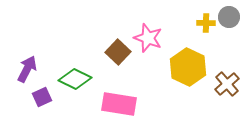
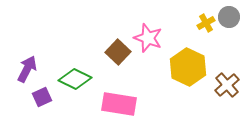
yellow cross: rotated 30 degrees counterclockwise
brown cross: moved 1 px down
